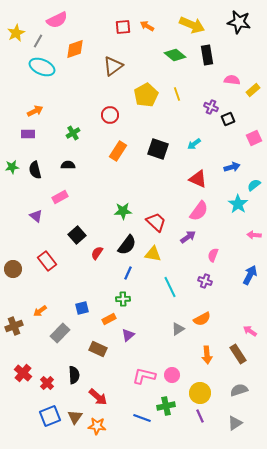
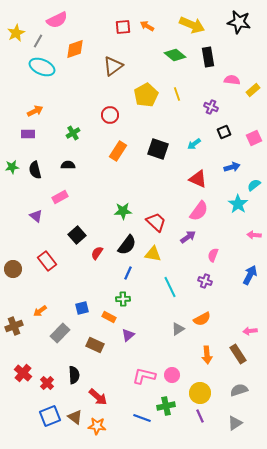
black rectangle at (207, 55): moved 1 px right, 2 px down
black square at (228, 119): moved 4 px left, 13 px down
orange rectangle at (109, 319): moved 2 px up; rotated 56 degrees clockwise
pink arrow at (250, 331): rotated 40 degrees counterclockwise
brown rectangle at (98, 349): moved 3 px left, 4 px up
brown triangle at (75, 417): rotated 28 degrees counterclockwise
